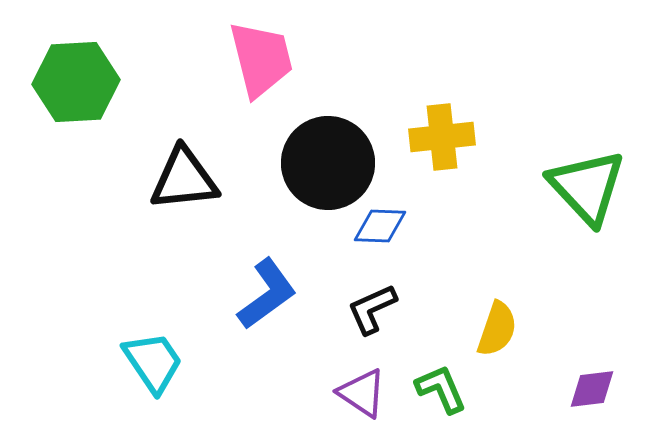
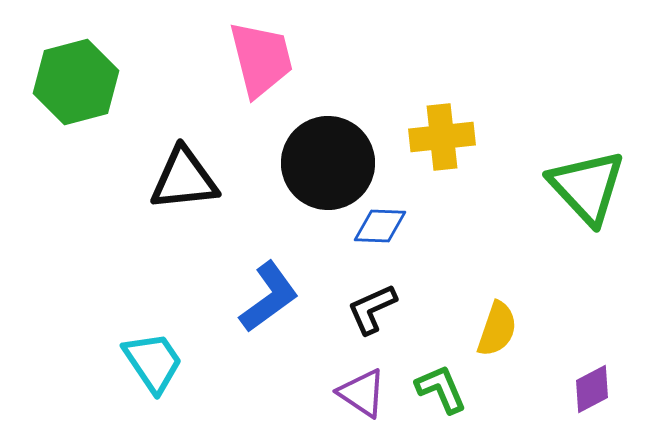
green hexagon: rotated 12 degrees counterclockwise
blue L-shape: moved 2 px right, 3 px down
purple diamond: rotated 21 degrees counterclockwise
